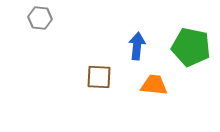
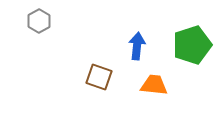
gray hexagon: moved 1 px left, 3 px down; rotated 25 degrees clockwise
green pentagon: moved 1 px right, 2 px up; rotated 30 degrees counterclockwise
brown square: rotated 16 degrees clockwise
